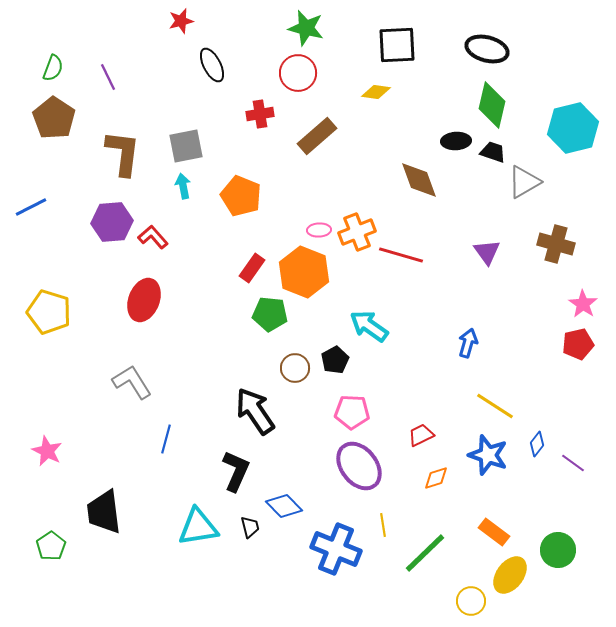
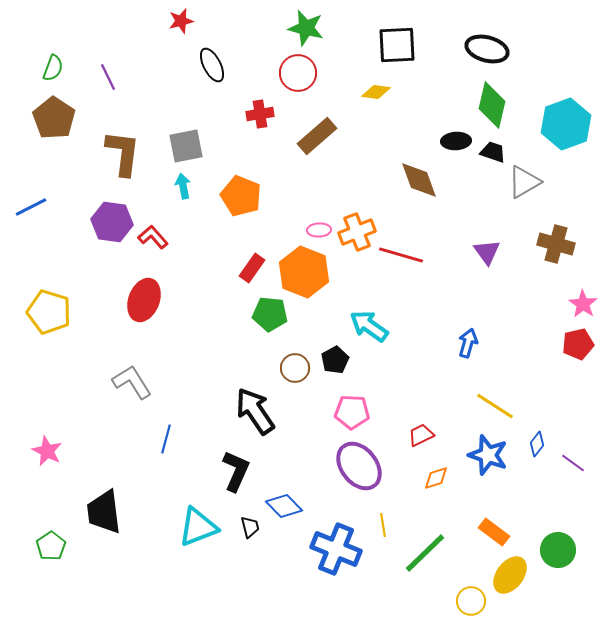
cyan hexagon at (573, 128): moved 7 px left, 4 px up; rotated 6 degrees counterclockwise
purple hexagon at (112, 222): rotated 12 degrees clockwise
cyan triangle at (198, 527): rotated 12 degrees counterclockwise
